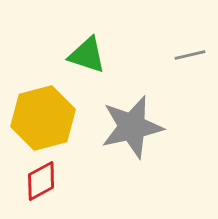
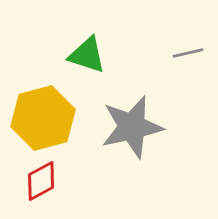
gray line: moved 2 px left, 2 px up
